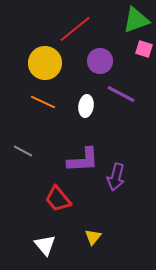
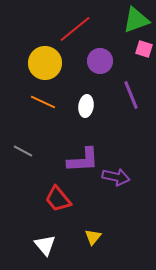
purple line: moved 10 px right, 1 px down; rotated 40 degrees clockwise
purple arrow: rotated 92 degrees counterclockwise
